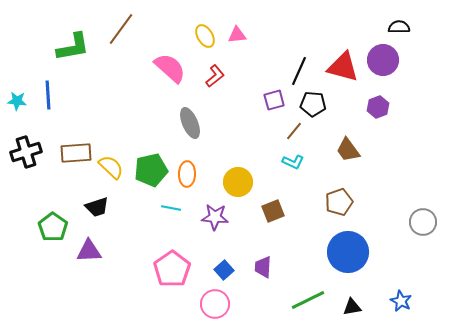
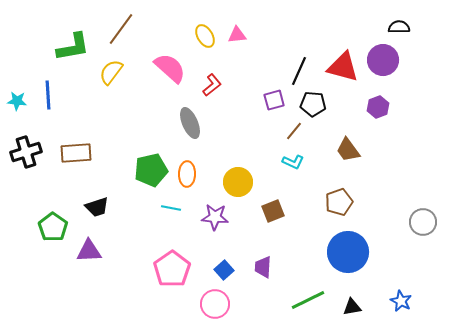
red L-shape at (215, 76): moved 3 px left, 9 px down
yellow semicircle at (111, 167): moved 95 px up; rotated 96 degrees counterclockwise
